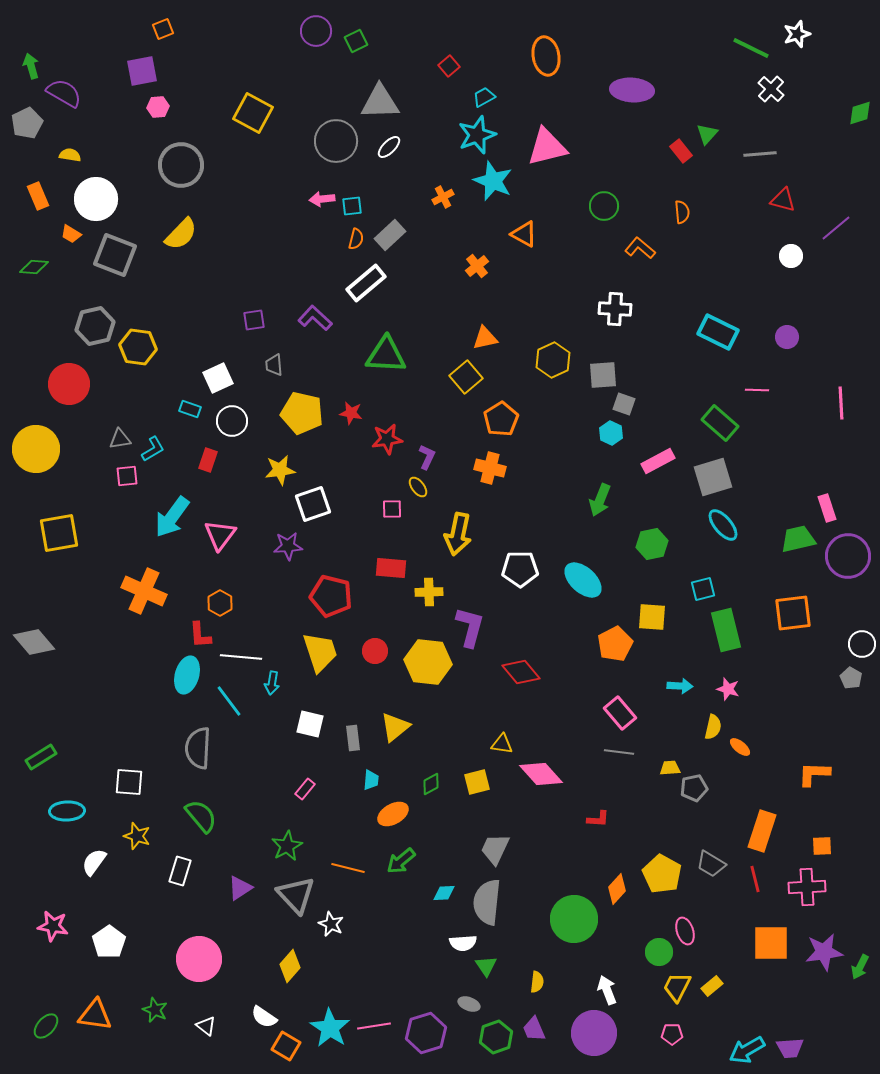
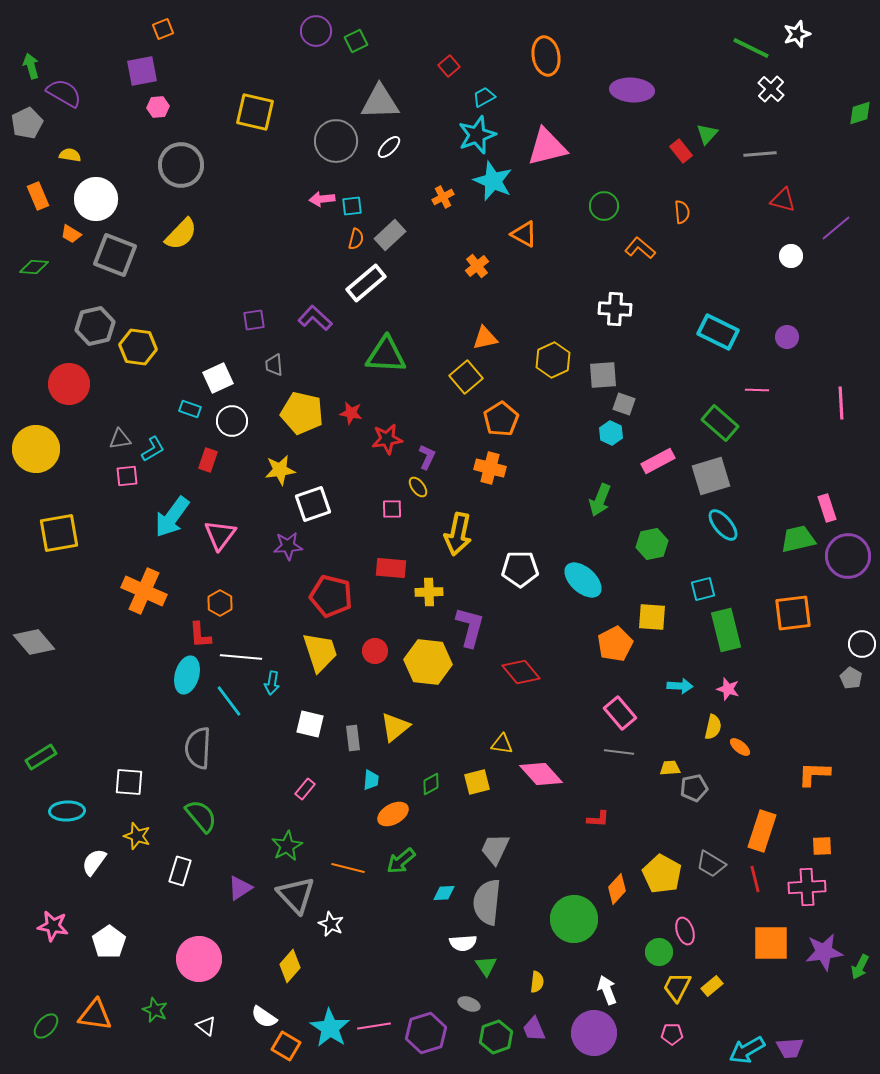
yellow square at (253, 113): moved 2 px right, 1 px up; rotated 15 degrees counterclockwise
gray square at (713, 477): moved 2 px left, 1 px up
